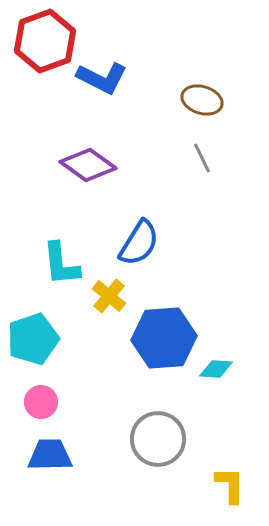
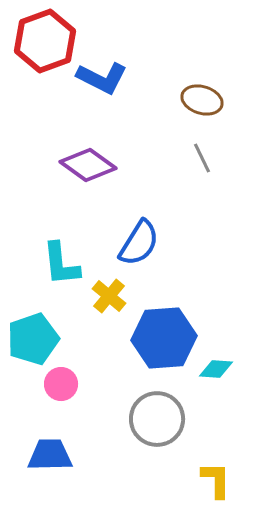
pink circle: moved 20 px right, 18 px up
gray circle: moved 1 px left, 20 px up
yellow L-shape: moved 14 px left, 5 px up
